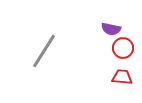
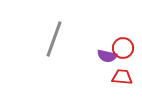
purple semicircle: moved 4 px left, 27 px down
gray line: moved 10 px right, 12 px up; rotated 12 degrees counterclockwise
